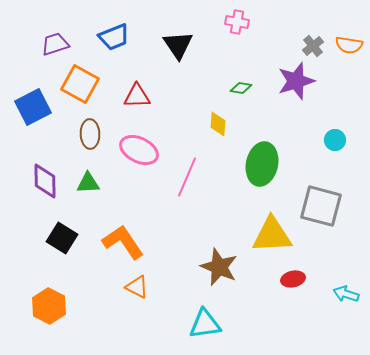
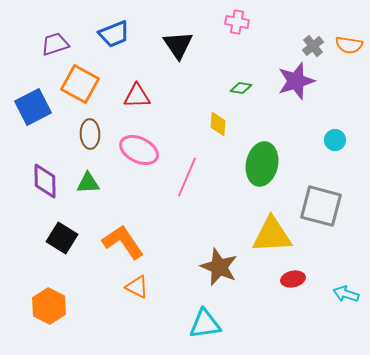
blue trapezoid: moved 3 px up
